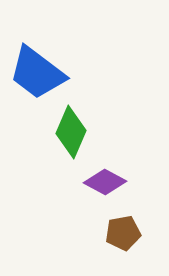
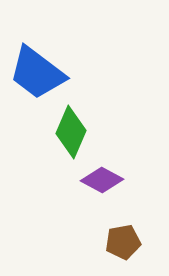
purple diamond: moved 3 px left, 2 px up
brown pentagon: moved 9 px down
